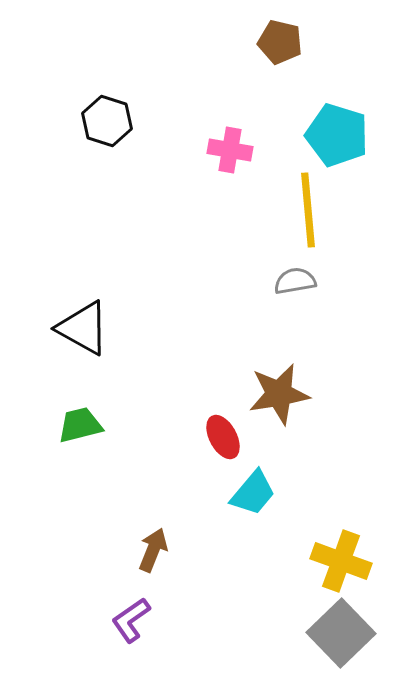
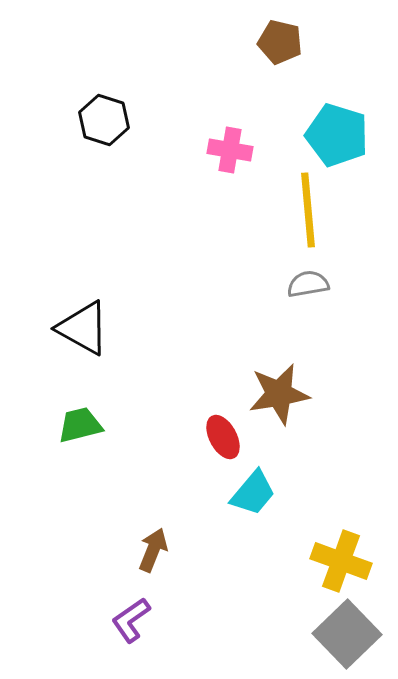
black hexagon: moved 3 px left, 1 px up
gray semicircle: moved 13 px right, 3 px down
gray square: moved 6 px right, 1 px down
